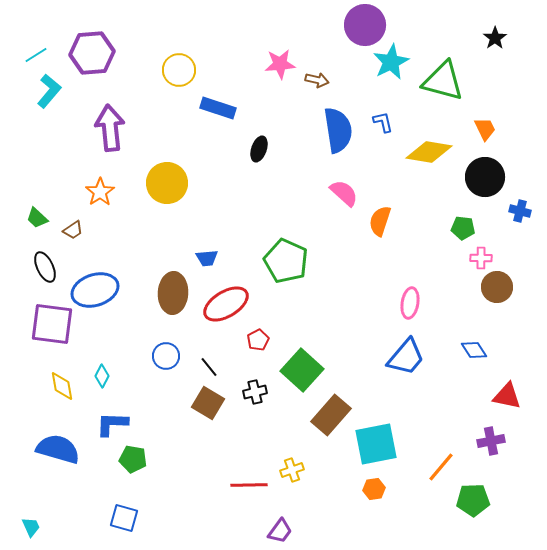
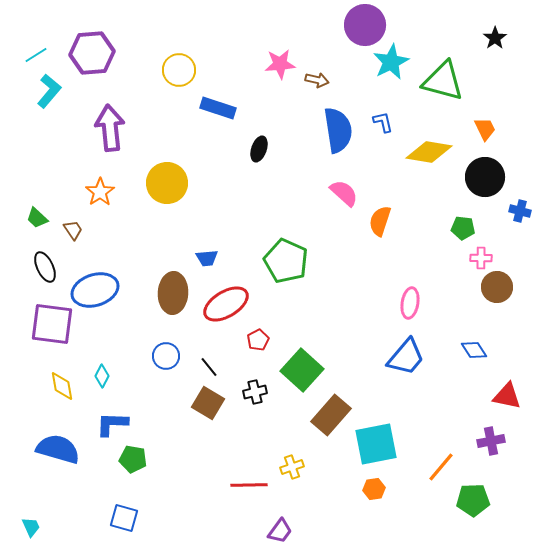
brown trapezoid at (73, 230): rotated 90 degrees counterclockwise
yellow cross at (292, 470): moved 3 px up
